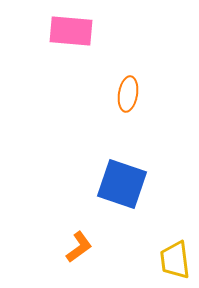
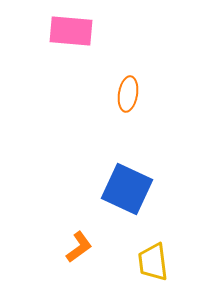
blue square: moved 5 px right, 5 px down; rotated 6 degrees clockwise
yellow trapezoid: moved 22 px left, 2 px down
